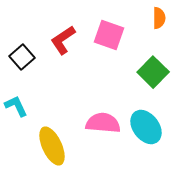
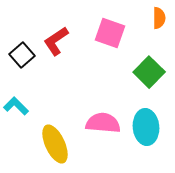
pink square: moved 1 px right, 2 px up
red L-shape: moved 7 px left, 1 px down
black square: moved 2 px up
green square: moved 4 px left
cyan L-shape: rotated 20 degrees counterclockwise
cyan ellipse: rotated 32 degrees clockwise
yellow ellipse: moved 3 px right, 2 px up
